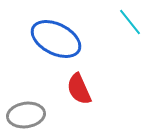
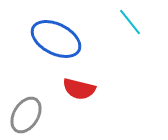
red semicircle: rotated 52 degrees counterclockwise
gray ellipse: rotated 51 degrees counterclockwise
